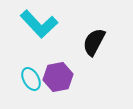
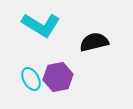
cyan L-shape: moved 2 px right, 1 px down; rotated 15 degrees counterclockwise
black semicircle: rotated 48 degrees clockwise
